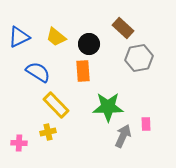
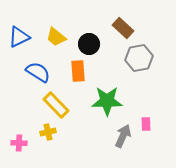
orange rectangle: moved 5 px left
green star: moved 1 px left, 6 px up
